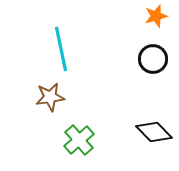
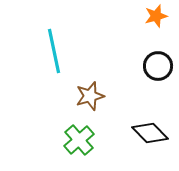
cyan line: moved 7 px left, 2 px down
black circle: moved 5 px right, 7 px down
brown star: moved 40 px right, 1 px up; rotated 8 degrees counterclockwise
black diamond: moved 4 px left, 1 px down
